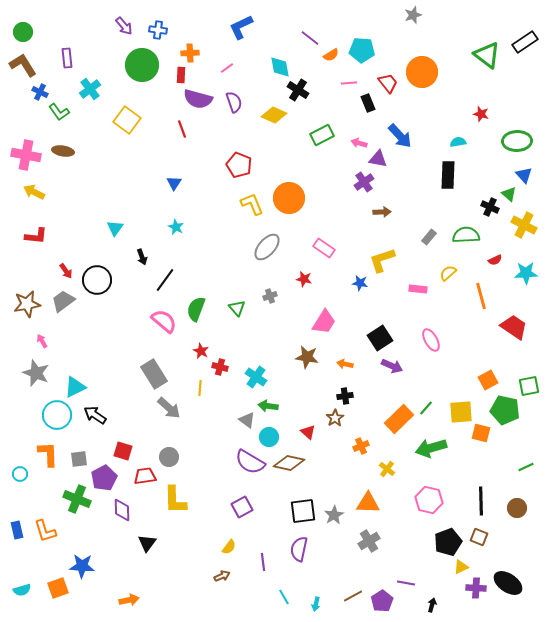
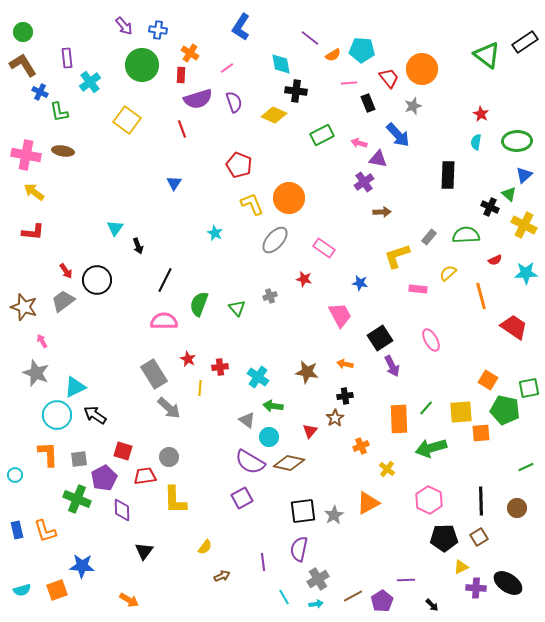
gray star at (413, 15): moved 91 px down
blue L-shape at (241, 27): rotated 32 degrees counterclockwise
orange cross at (190, 53): rotated 36 degrees clockwise
orange semicircle at (331, 55): moved 2 px right
cyan diamond at (280, 67): moved 1 px right, 3 px up
orange circle at (422, 72): moved 3 px up
red trapezoid at (388, 83): moved 1 px right, 5 px up
cyan cross at (90, 89): moved 7 px up
black cross at (298, 90): moved 2 px left, 1 px down; rotated 25 degrees counterclockwise
purple semicircle at (198, 99): rotated 32 degrees counterclockwise
green L-shape at (59, 112): rotated 25 degrees clockwise
red star at (481, 114): rotated 14 degrees clockwise
blue arrow at (400, 136): moved 2 px left, 1 px up
cyan semicircle at (458, 142): moved 18 px right; rotated 70 degrees counterclockwise
blue triangle at (524, 175): rotated 30 degrees clockwise
yellow arrow at (34, 192): rotated 10 degrees clockwise
cyan star at (176, 227): moved 39 px right, 6 px down
red L-shape at (36, 236): moved 3 px left, 4 px up
gray ellipse at (267, 247): moved 8 px right, 7 px up
black arrow at (142, 257): moved 4 px left, 11 px up
yellow L-shape at (382, 260): moved 15 px right, 4 px up
black line at (165, 280): rotated 10 degrees counterclockwise
brown star at (27, 304): moved 3 px left, 3 px down; rotated 28 degrees clockwise
green semicircle at (196, 309): moved 3 px right, 5 px up
pink semicircle at (164, 321): rotated 40 degrees counterclockwise
pink trapezoid at (324, 322): moved 16 px right, 7 px up; rotated 60 degrees counterclockwise
red star at (201, 351): moved 13 px left, 8 px down
brown star at (307, 357): moved 15 px down
purple arrow at (392, 366): rotated 40 degrees clockwise
red cross at (220, 367): rotated 21 degrees counterclockwise
cyan cross at (256, 377): moved 2 px right
orange square at (488, 380): rotated 30 degrees counterclockwise
green square at (529, 386): moved 2 px down
green arrow at (268, 406): moved 5 px right
orange rectangle at (399, 419): rotated 48 degrees counterclockwise
red triangle at (308, 432): moved 2 px right, 1 px up; rotated 28 degrees clockwise
orange square at (481, 433): rotated 18 degrees counterclockwise
cyan circle at (20, 474): moved 5 px left, 1 px down
pink hexagon at (429, 500): rotated 12 degrees clockwise
orange triangle at (368, 503): rotated 30 degrees counterclockwise
purple square at (242, 507): moved 9 px up
brown square at (479, 537): rotated 36 degrees clockwise
gray cross at (369, 541): moved 51 px left, 38 px down
black pentagon at (448, 542): moved 4 px left, 4 px up; rotated 20 degrees clockwise
black triangle at (147, 543): moved 3 px left, 8 px down
yellow semicircle at (229, 547): moved 24 px left
purple line at (406, 583): moved 3 px up; rotated 12 degrees counterclockwise
orange square at (58, 588): moved 1 px left, 2 px down
orange arrow at (129, 600): rotated 42 degrees clockwise
cyan arrow at (316, 604): rotated 112 degrees counterclockwise
black arrow at (432, 605): rotated 120 degrees clockwise
